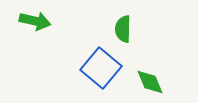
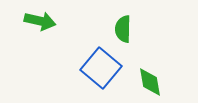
green arrow: moved 5 px right
green diamond: rotated 12 degrees clockwise
